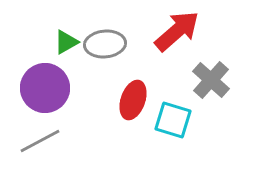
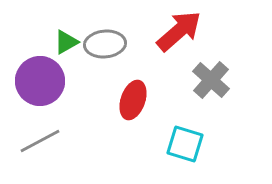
red arrow: moved 2 px right
purple circle: moved 5 px left, 7 px up
cyan square: moved 12 px right, 24 px down
